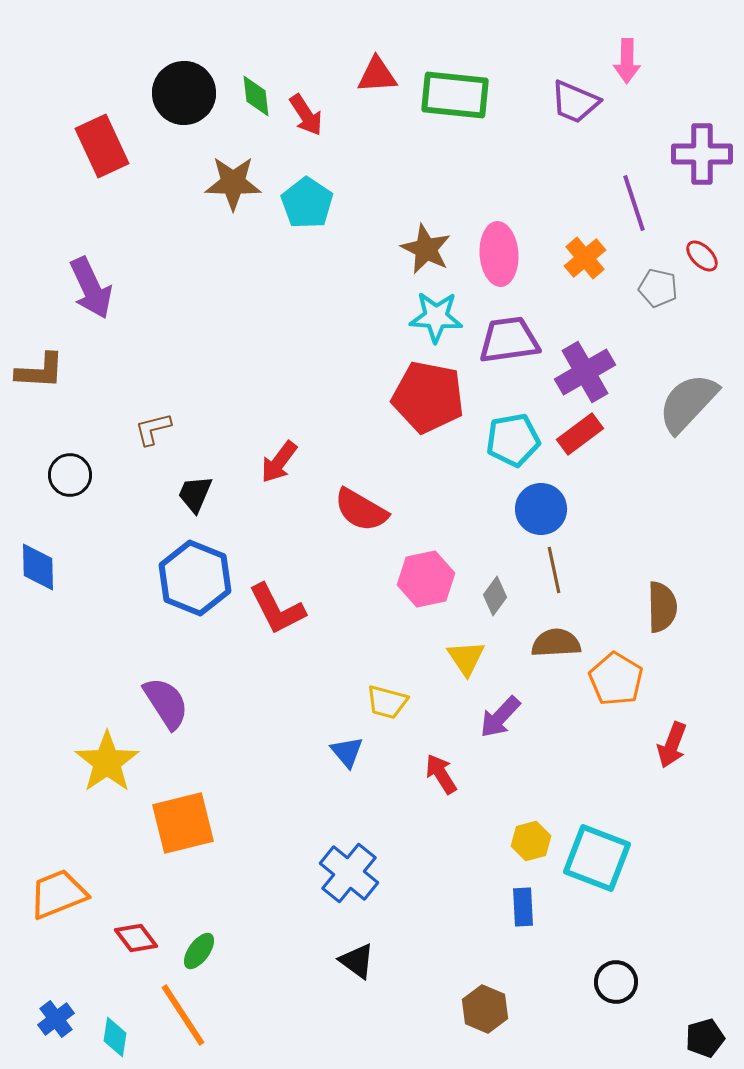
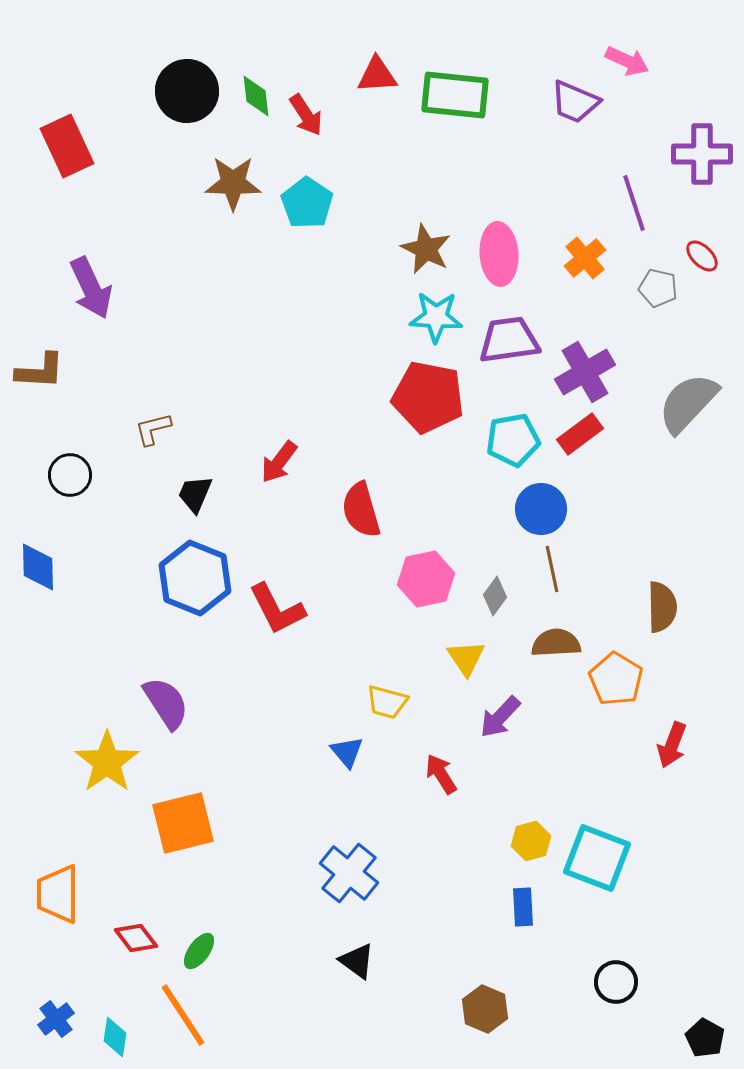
pink arrow at (627, 61): rotated 66 degrees counterclockwise
black circle at (184, 93): moved 3 px right, 2 px up
red rectangle at (102, 146): moved 35 px left
red semicircle at (361, 510): rotated 44 degrees clockwise
brown line at (554, 570): moved 2 px left, 1 px up
orange trapezoid at (58, 894): rotated 68 degrees counterclockwise
black pentagon at (705, 1038): rotated 27 degrees counterclockwise
